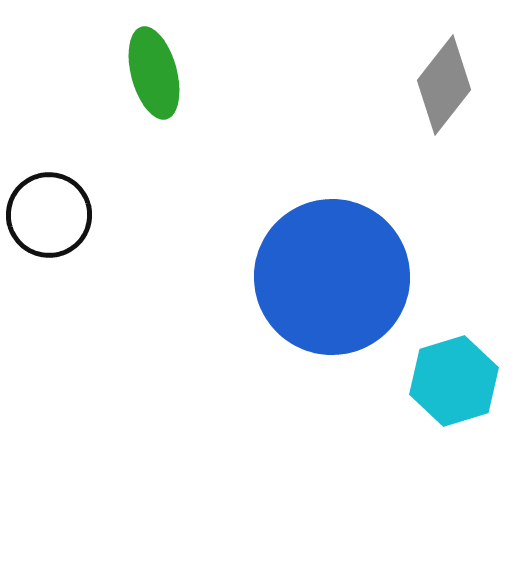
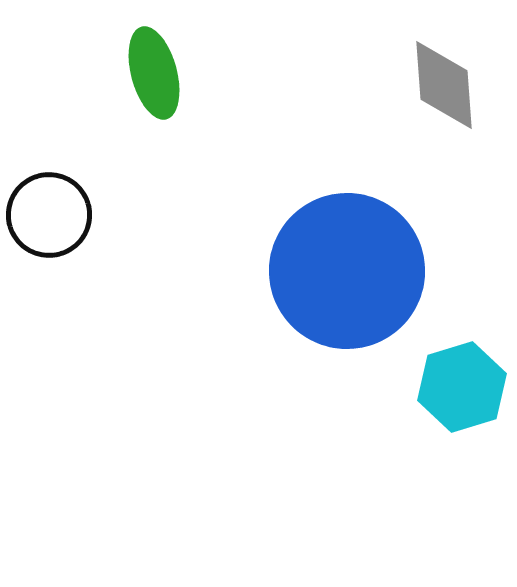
gray diamond: rotated 42 degrees counterclockwise
blue circle: moved 15 px right, 6 px up
cyan hexagon: moved 8 px right, 6 px down
